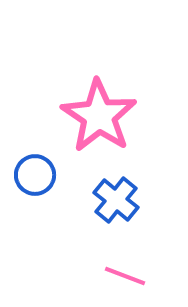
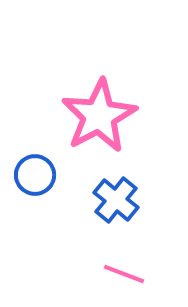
pink star: rotated 10 degrees clockwise
pink line: moved 1 px left, 2 px up
